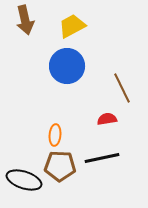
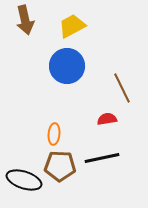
orange ellipse: moved 1 px left, 1 px up
